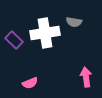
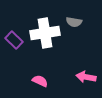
pink arrow: rotated 72 degrees counterclockwise
pink semicircle: moved 10 px right, 2 px up; rotated 133 degrees counterclockwise
